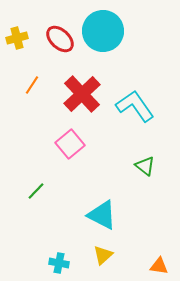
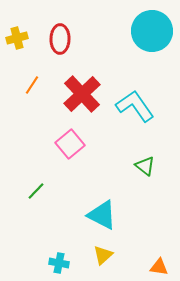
cyan circle: moved 49 px right
red ellipse: rotated 48 degrees clockwise
orange triangle: moved 1 px down
